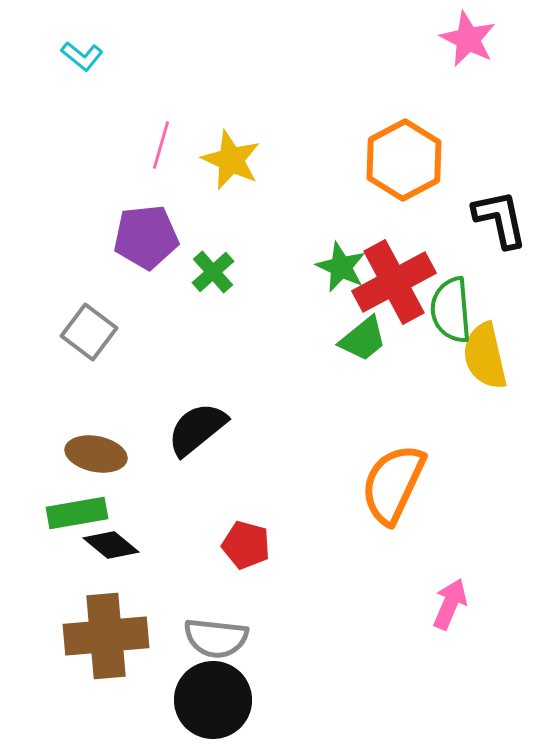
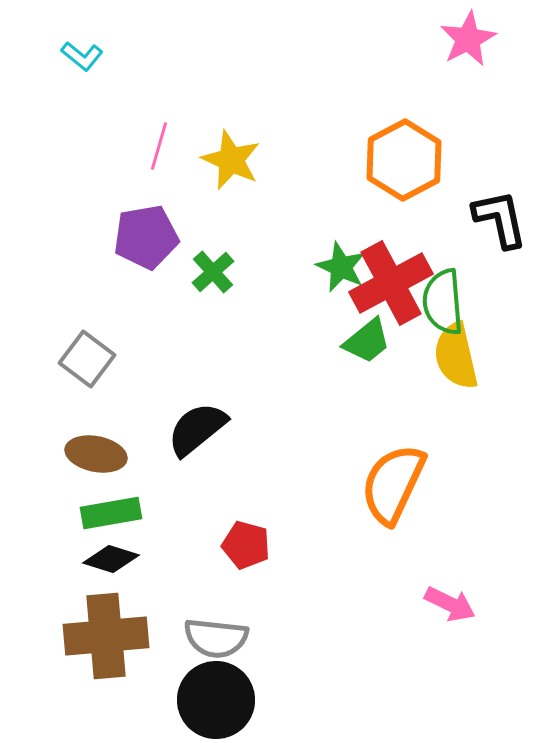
pink star: rotated 18 degrees clockwise
pink line: moved 2 px left, 1 px down
purple pentagon: rotated 4 degrees counterclockwise
red cross: moved 3 px left, 1 px down
green semicircle: moved 8 px left, 8 px up
gray square: moved 2 px left, 27 px down
green trapezoid: moved 4 px right, 2 px down
yellow semicircle: moved 29 px left
green rectangle: moved 34 px right
black diamond: moved 14 px down; rotated 22 degrees counterclockwise
pink arrow: rotated 93 degrees clockwise
black circle: moved 3 px right
